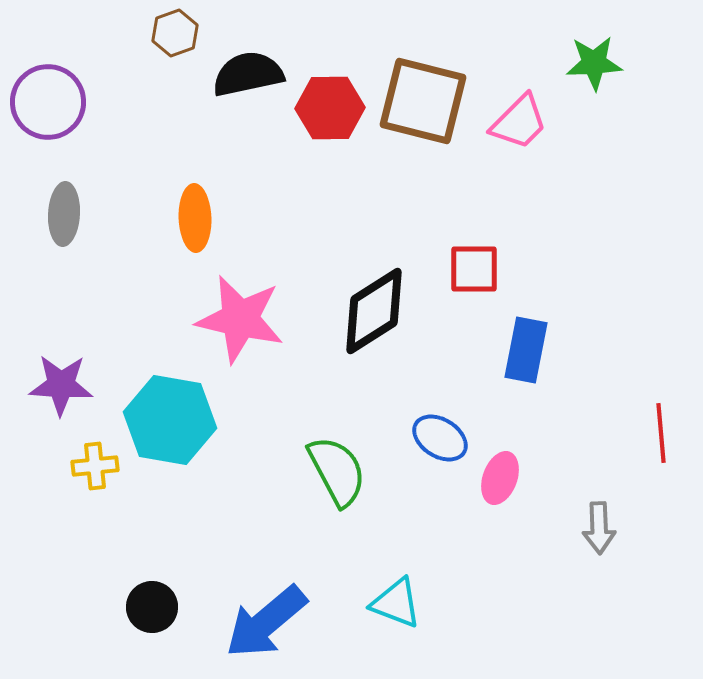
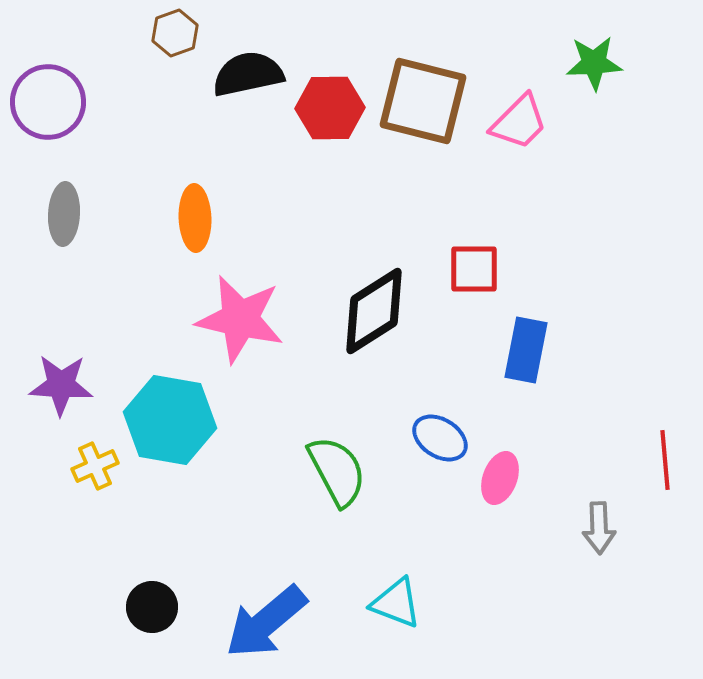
red line: moved 4 px right, 27 px down
yellow cross: rotated 18 degrees counterclockwise
